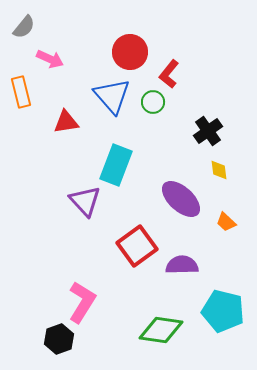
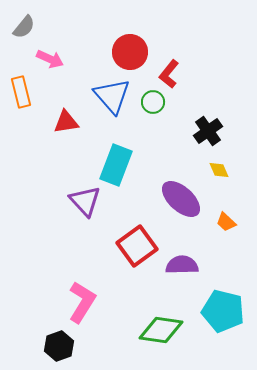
yellow diamond: rotated 15 degrees counterclockwise
black hexagon: moved 7 px down
